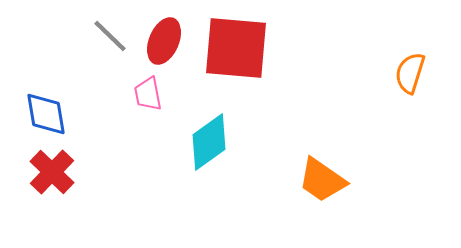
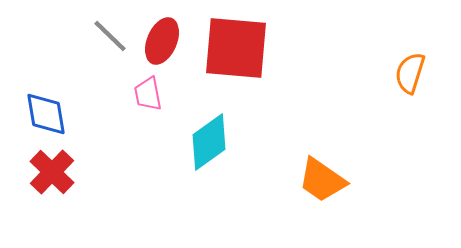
red ellipse: moved 2 px left
